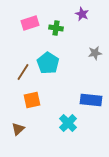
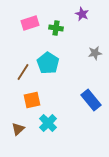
blue rectangle: rotated 45 degrees clockwise
cyan cross: moved 20 px left
